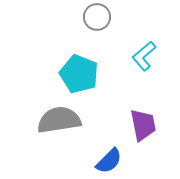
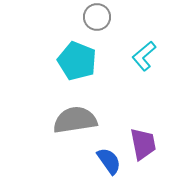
cyan pentagon: moved 2 px left, 13 px up
gray semicircle: moved 16 px right
purple trapezoid: moved 19 px down
blue semicircle: rotated 80 degrees counterclockwise
